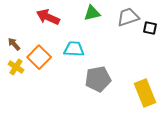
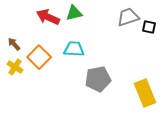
green triangle: moved 18 px left
black square: moved 1 px left, 1 px up
yellow cross: moved 1 px left
